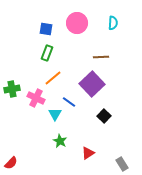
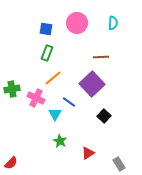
gray rectangle: moved 3 px left
